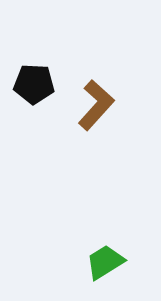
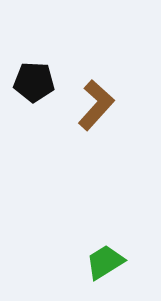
black pentagon: moved 2 px up
